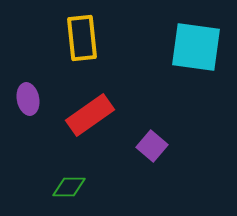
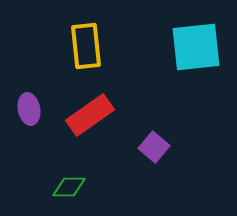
yellow rectangle: moved 4 px right, 8 px down
cyan square: rotated 14 degrees counterclockwise
purple ellipse: moved 1 px right, 10 px down
purple square: moved 2 px right, 1 px down
